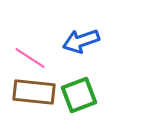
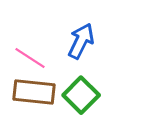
blue arrow: rotated 135 degrees clockwise
green square: moved 2 px right; rotated 24 degrees counterclockwise
